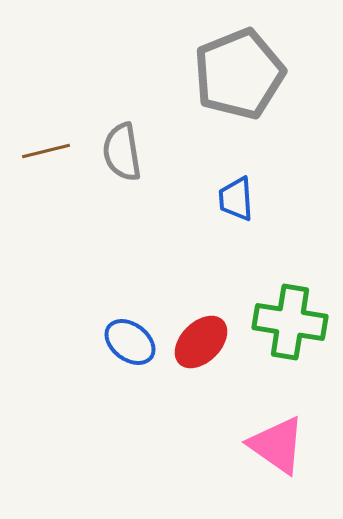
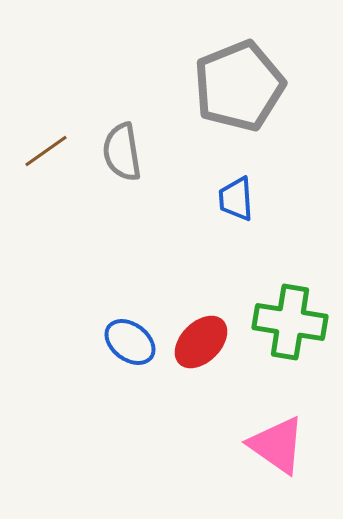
gray pentagon: moved 12 px down
brown line: rotated 21 degrees counterclockwise
